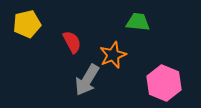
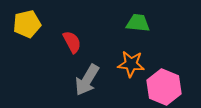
green trapezoid: moved 1 px down
orange star: moved 18 px right, 9 px down; rotated 28 degrees clockwise
pink hexagon: moved 4 px down
